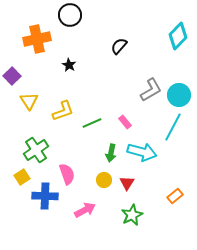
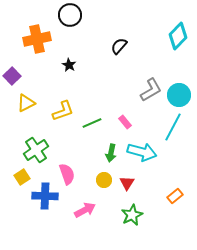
yellow triangle: moved 3 px left, 2 px down; rotated 36 degrees clockwise
